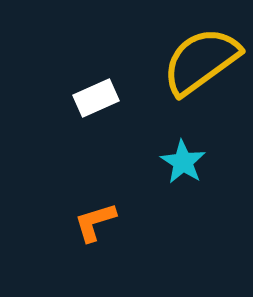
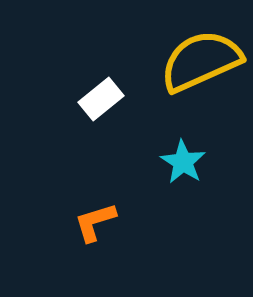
yellow semicircle: rotated 12 degrees clockwise
white rectangle: moved 5 px right, 1 px down; rotated 15 degrees counterclockwise
